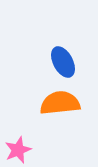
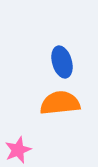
blue ellipse: moved 1 px left; rotated 12 degrees clockwise
